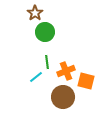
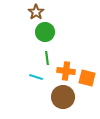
brown star: moved 1 px right, 1 px up
green line: moved 4 px up
orange cross: rotated 30 degrees clockwise
cyan line: rotated 56 degrees clockwise
orange square: moved 1 px right, 3 px up
